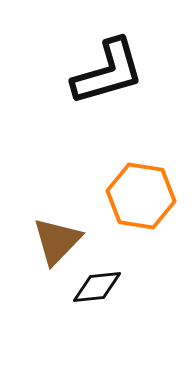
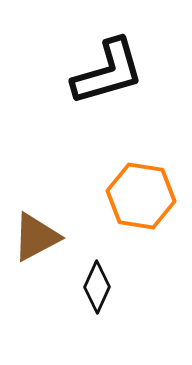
brown triangle: moved 21 px left, 4 px up; rotated 18 degrees clockwise
black diamond: rotated 60 degrees counterclockwise
